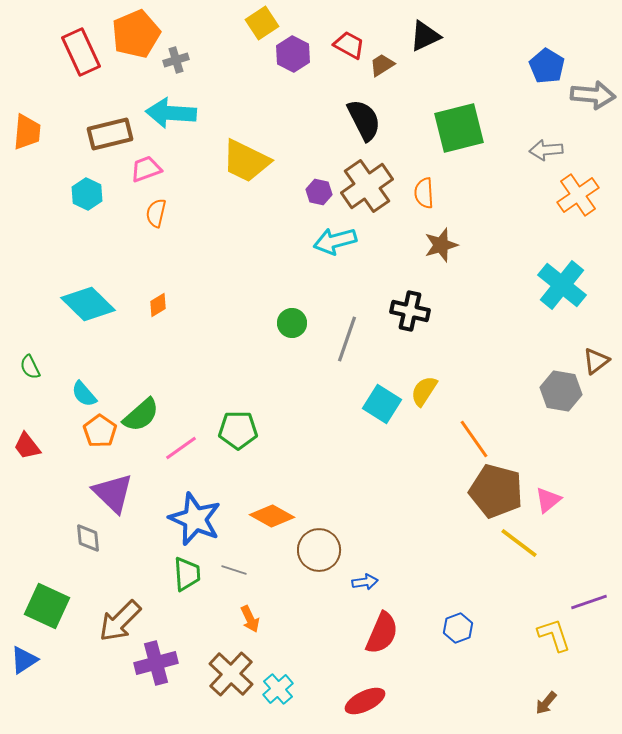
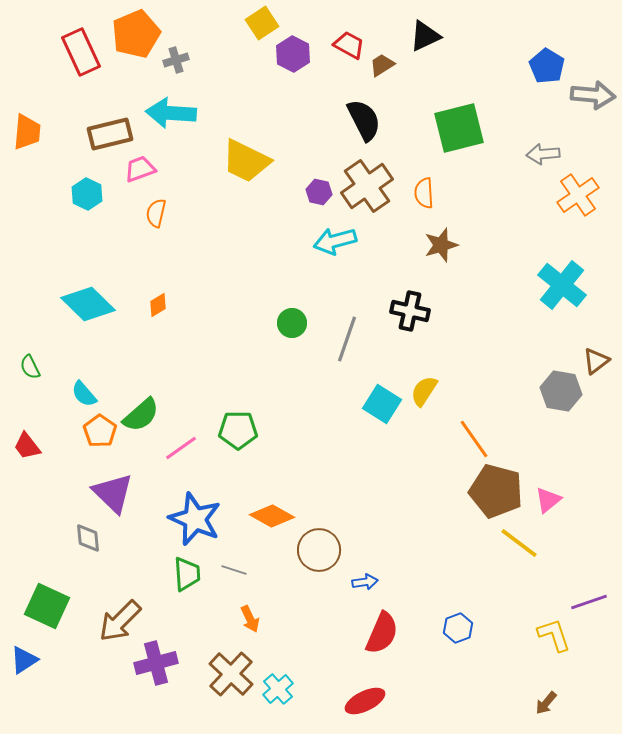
gray arrow at (546, 150): moved 3 px left, 4 px down
pink trapezoid at (146, 169): moved 6 px left
